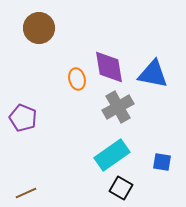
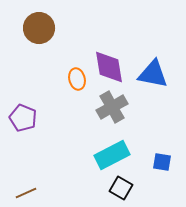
gray cross: moved 6 px left
cyan rectangle: rotated 8 degrees clockwise
